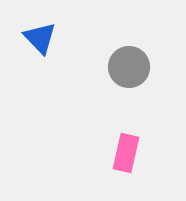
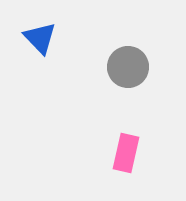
gray circle: moved 1 px left
